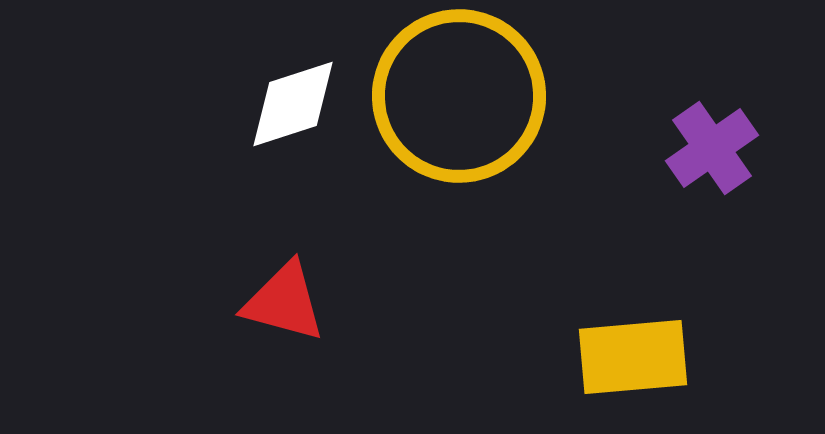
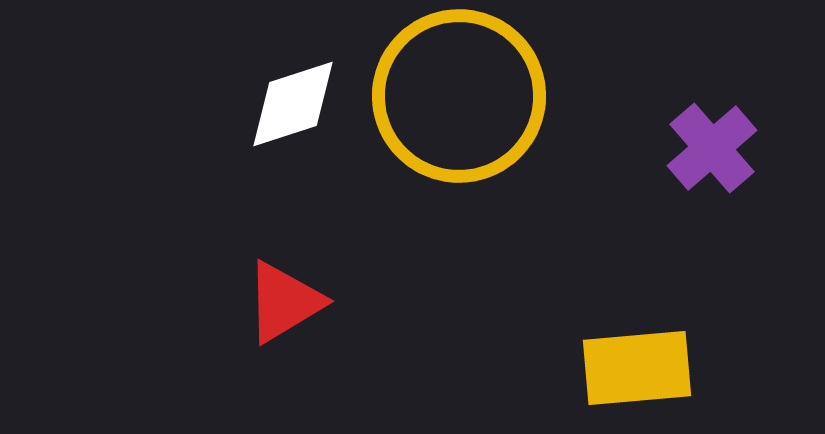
purple cross: rotated 6 degrees counterclockwise
red triangle: rotated 46 degrees counterclockwise
yellow rectangle: moved 4 px right, 11 px down
